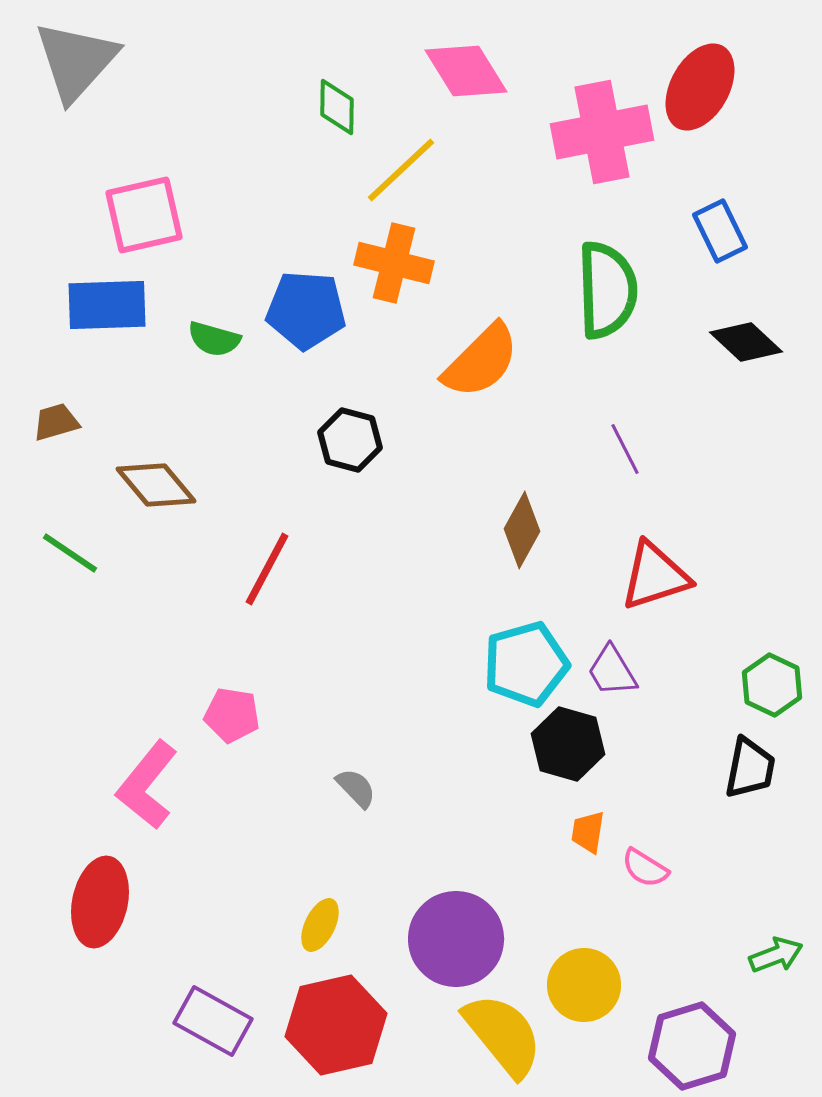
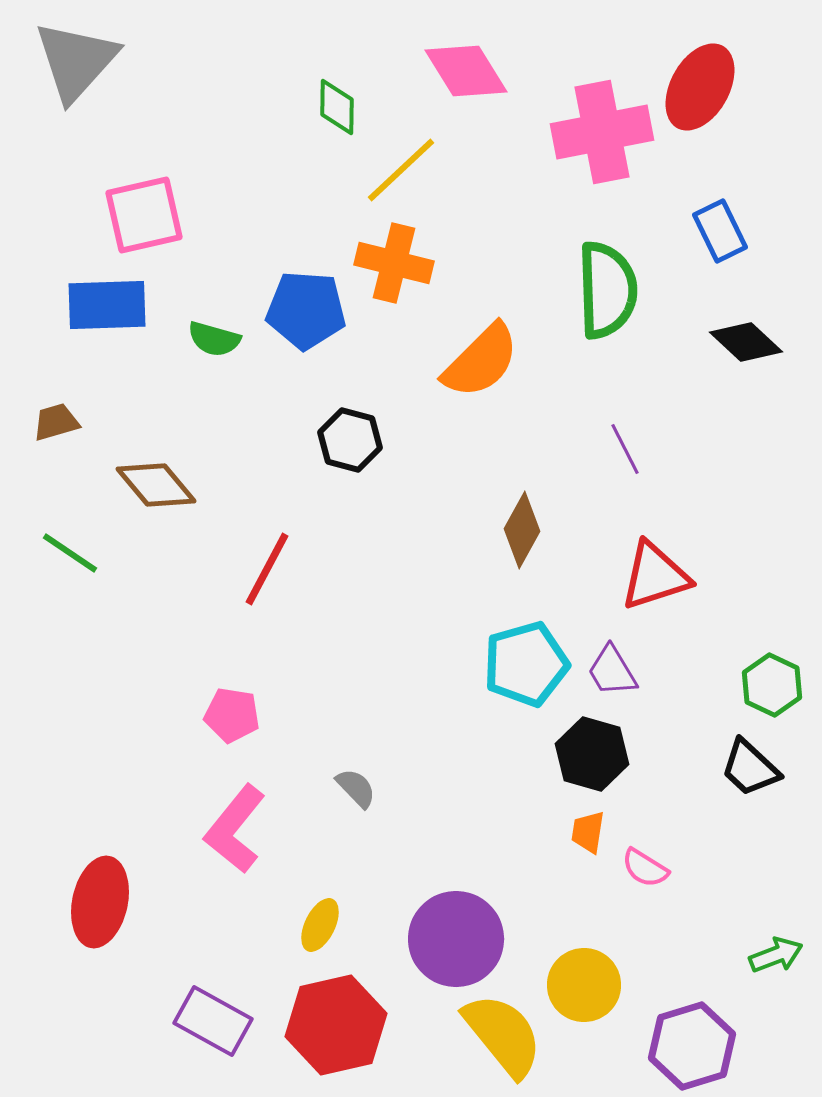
black hexagon at (568, 744): moved 24 px right, 10 px down
black trapezoid at (750, 768): rotated 122 degrees clockwise
pink L-shape at (147, 785): moved 88 px right, 44 px down
